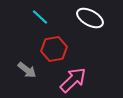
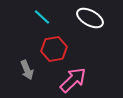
cyan line: moved 2 px right
gray arrow: rotated 30 degrees clockwise
